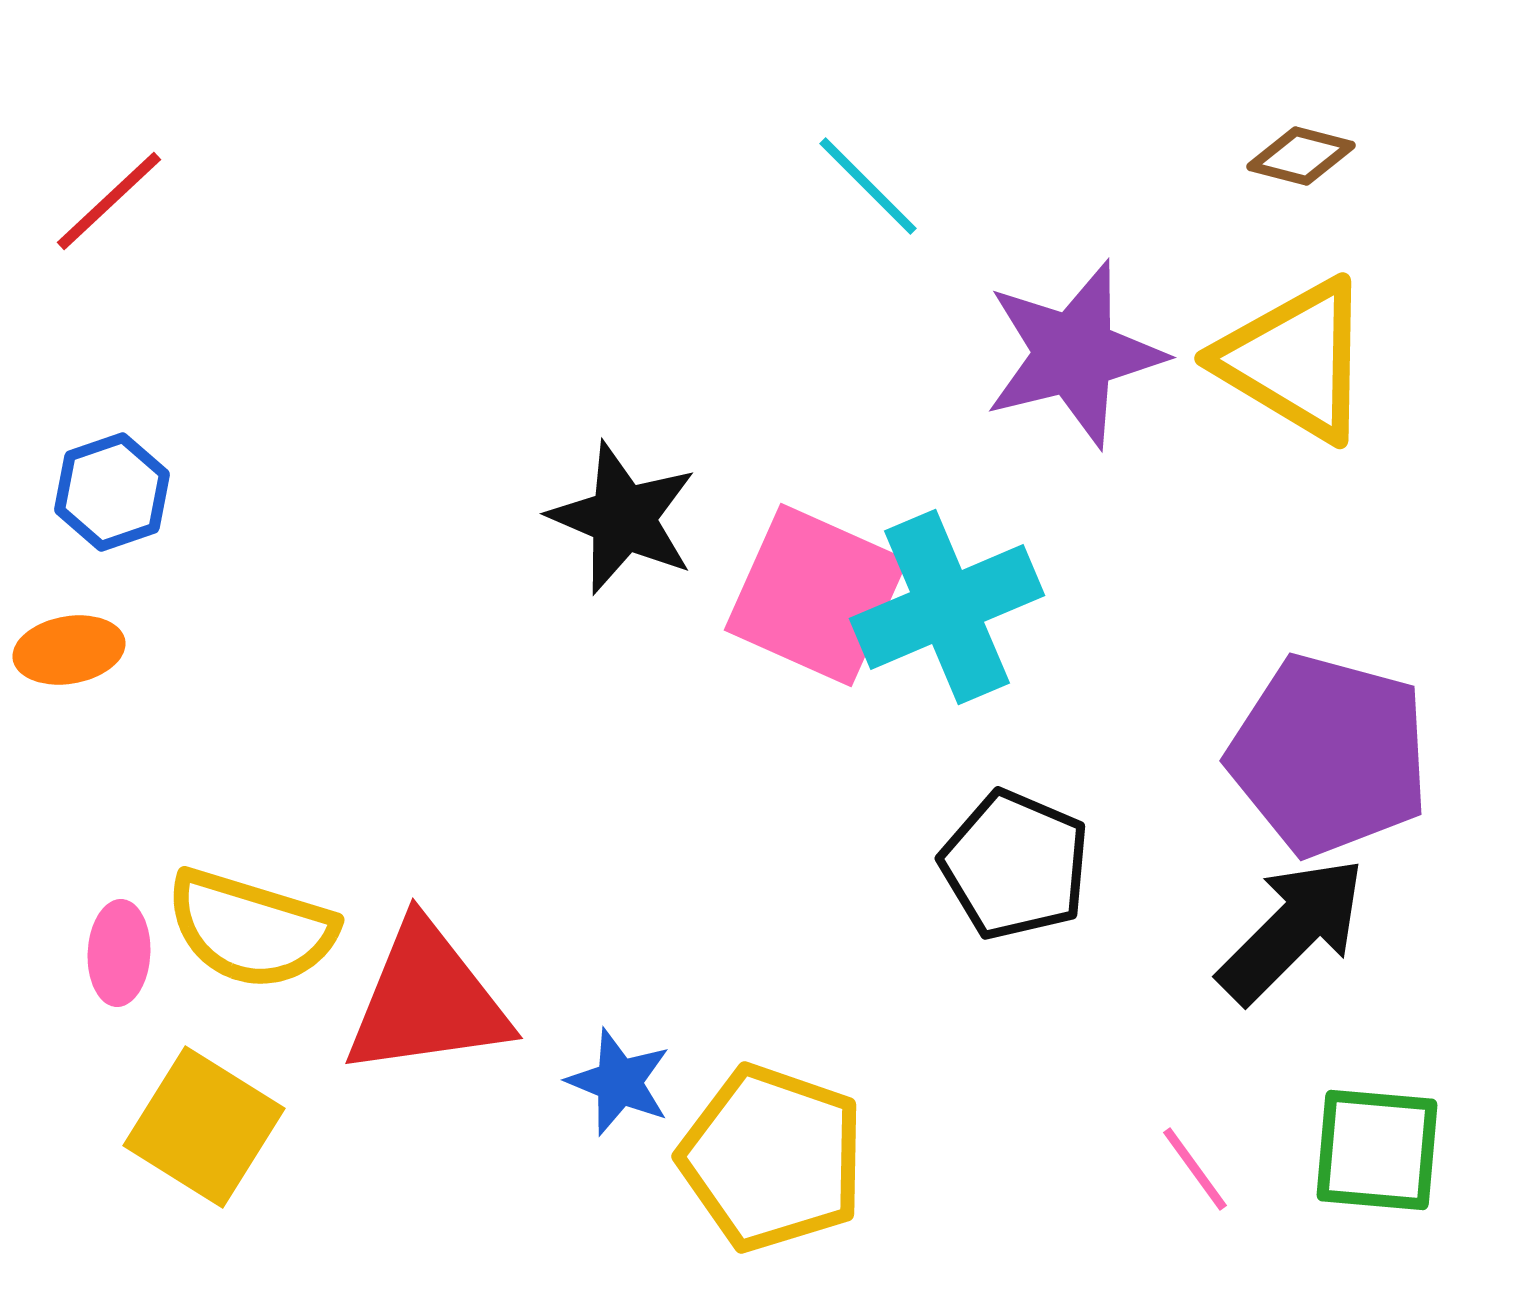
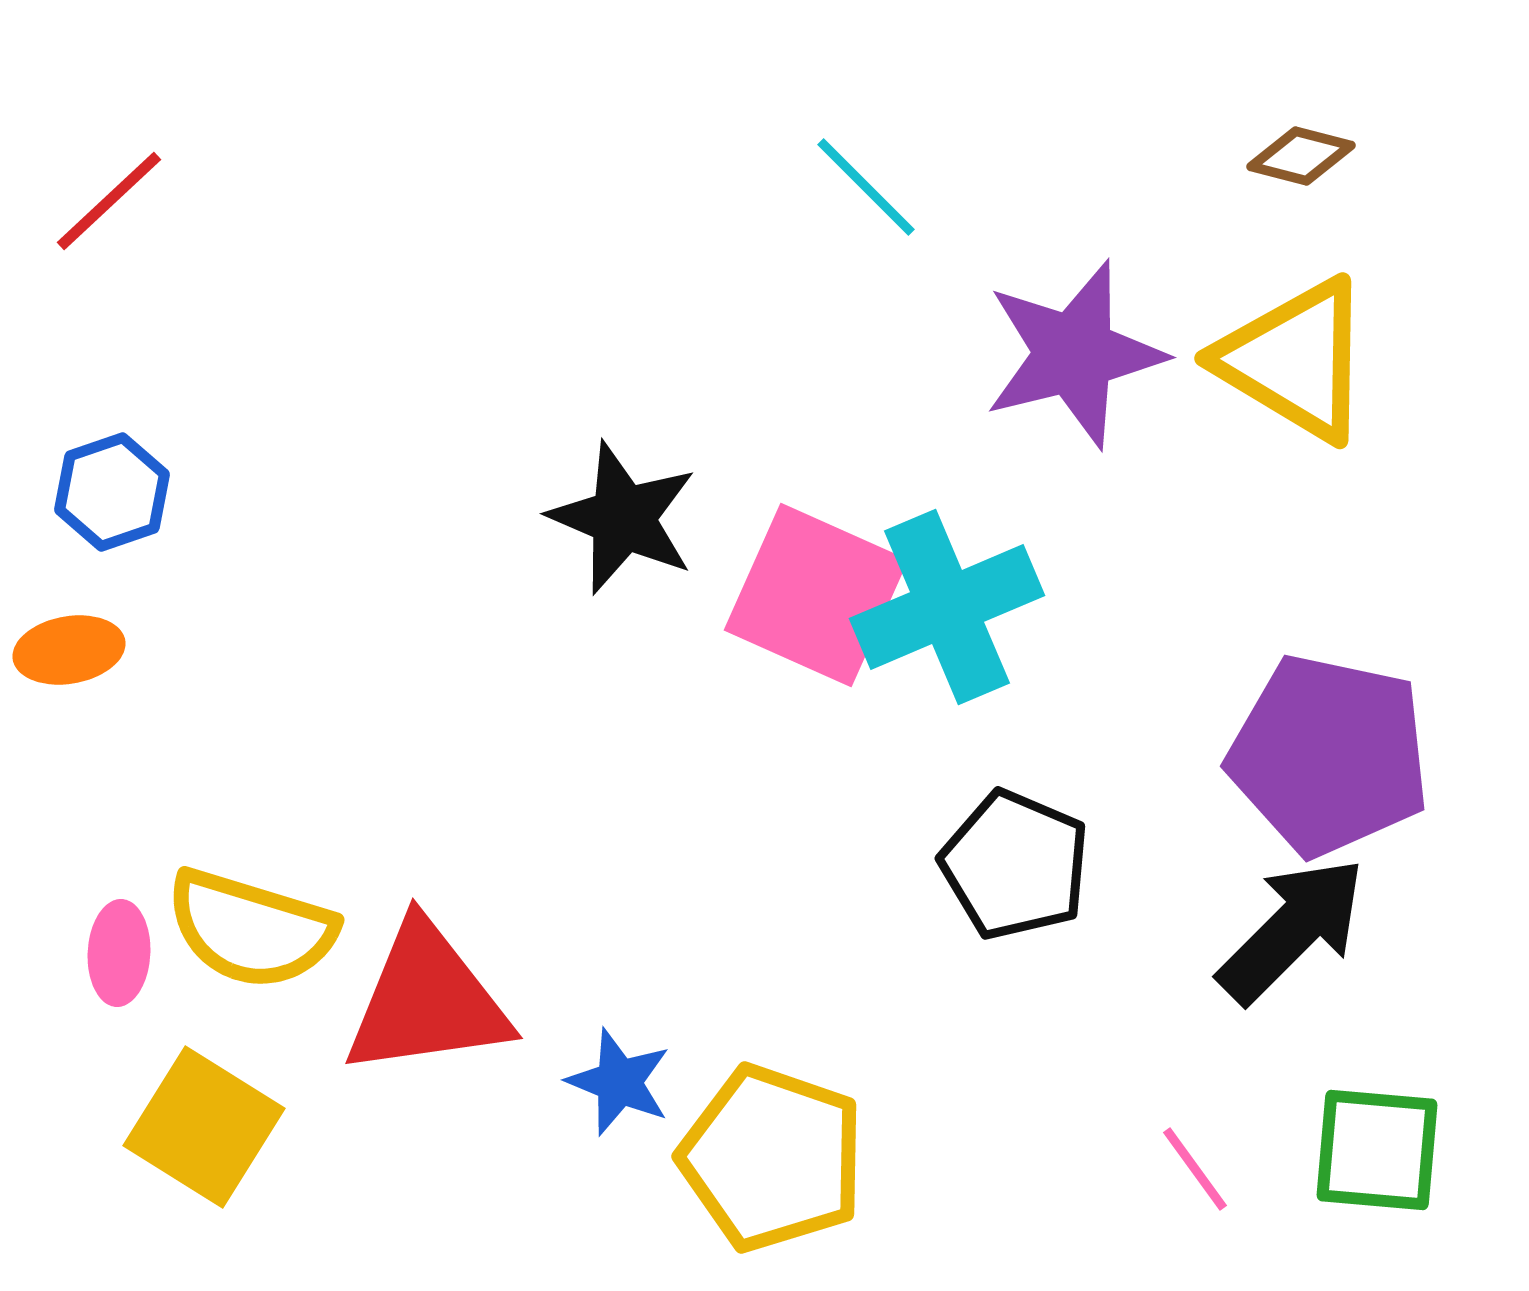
cyan line: moved 2 px left, 1 px down
purple pentagon: rotated 3 degrees counterclockwise
